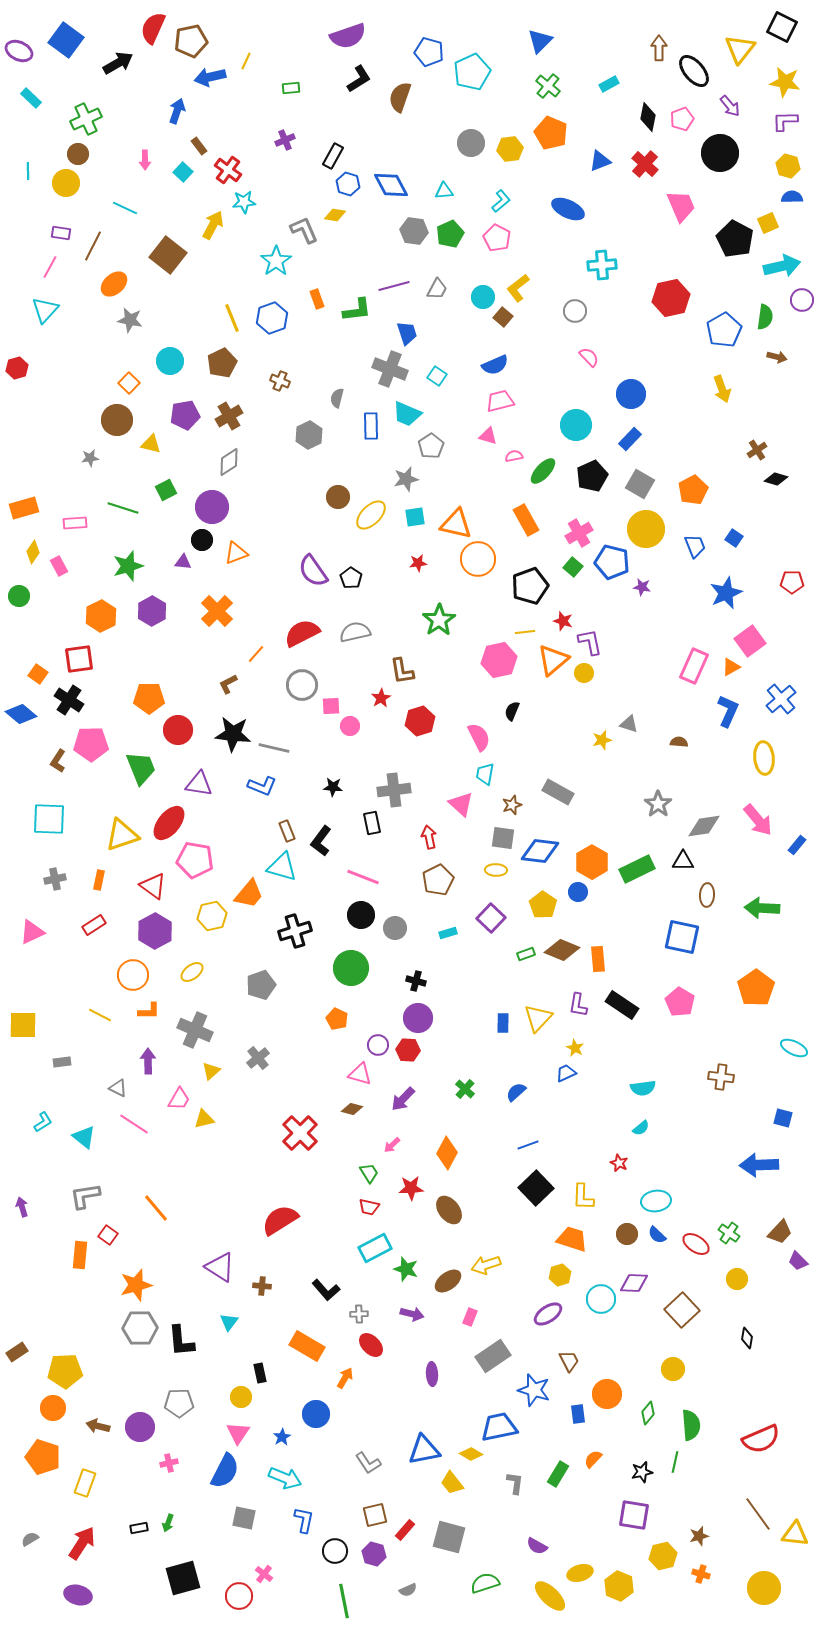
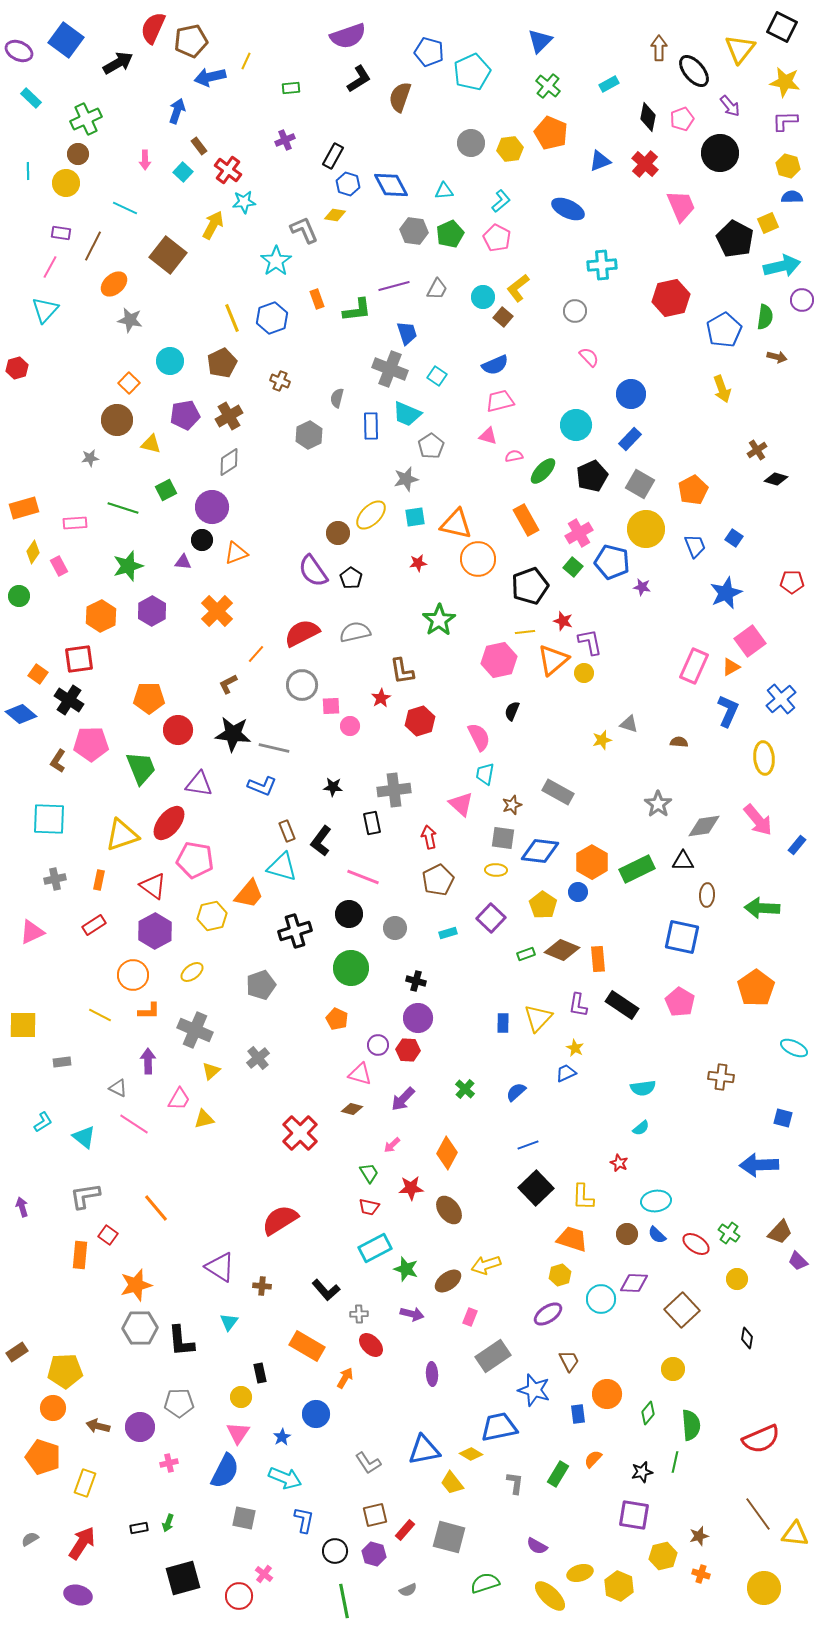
brown circle at (338, 497): moved 36 px down
black circle at (361, 915): moved 12 px left, 1 px up
